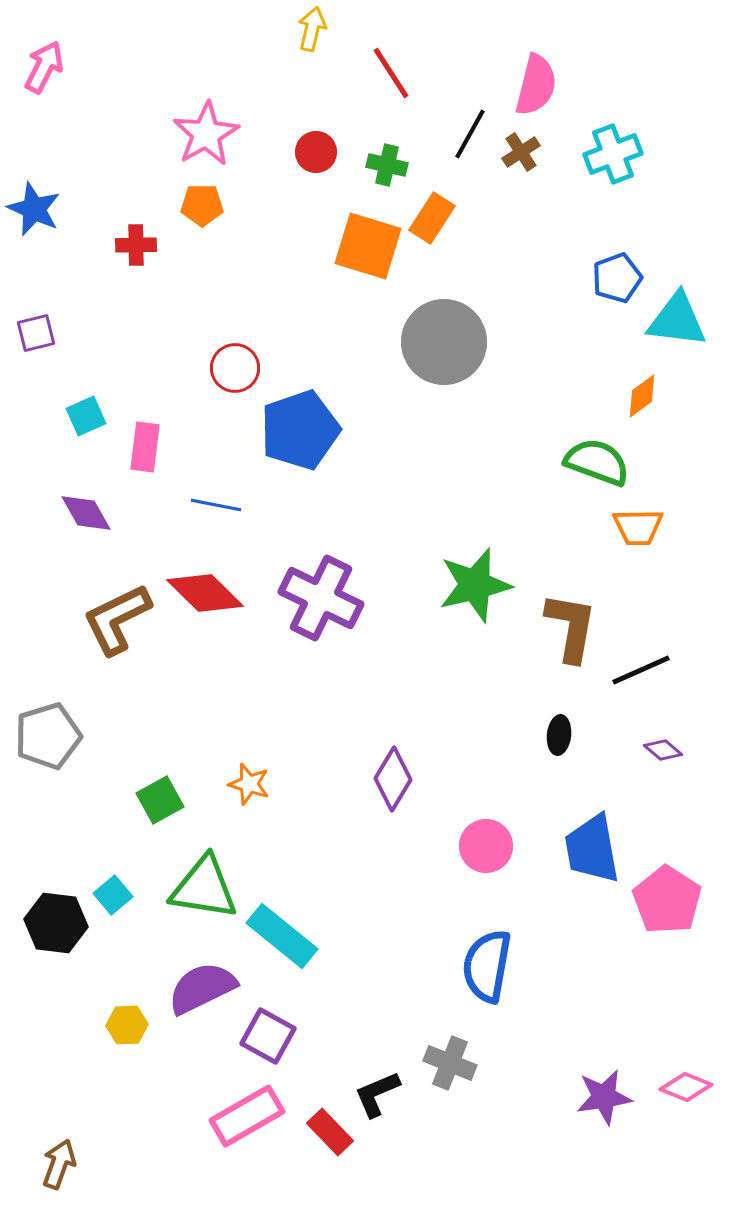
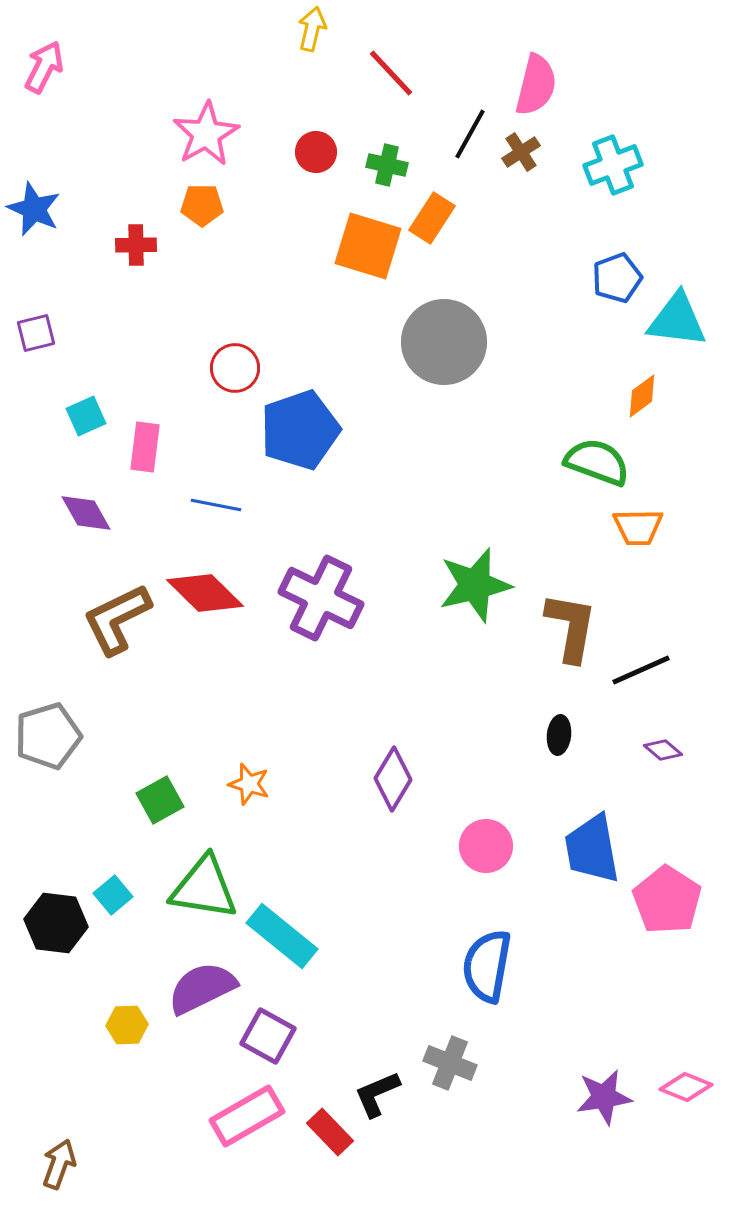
red line at (391, 73): rotated 10 degrees counterclockwise
cyan cross at (613, 154): moved 11 px down
